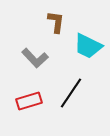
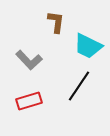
gray L-shape: moved 6 px left, 2 px down
black line: moved 8 px right, 7 px up
